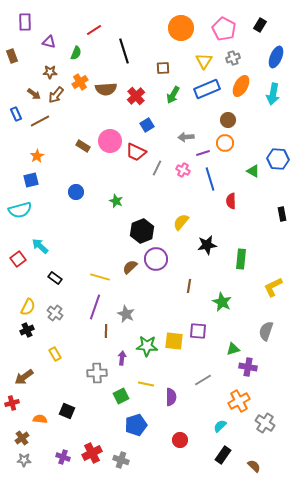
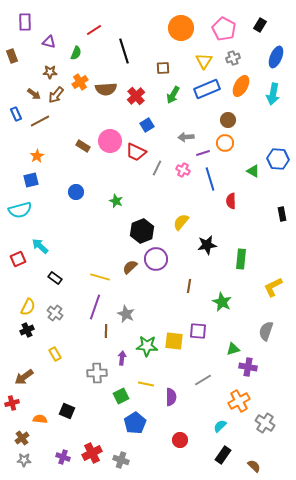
red square at (18, 259): rotated 14 degrees clockwise
blue pentagon at (136, 425): moved 1 px left, 2 px up; rotated 15 degrees counterclockwise
